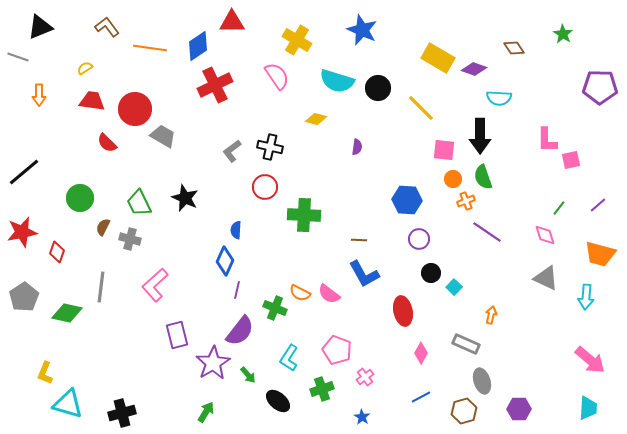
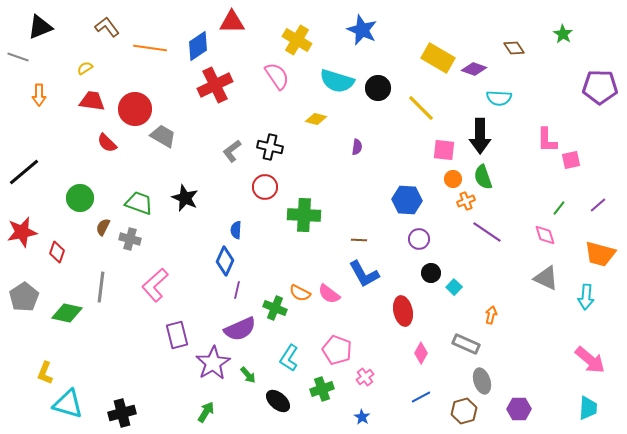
green trapezoid at (139, 203): rotated 136 degrees clockwise
purple semicircle at (240, 331): moved 2 px up; rotated 28 degrees clockwise
